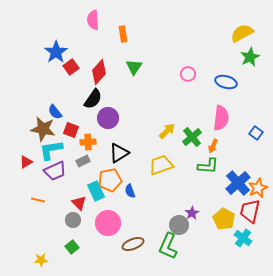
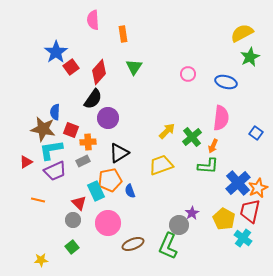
blue semicircle at (55, 112): rotated 42 degrees clockwise
